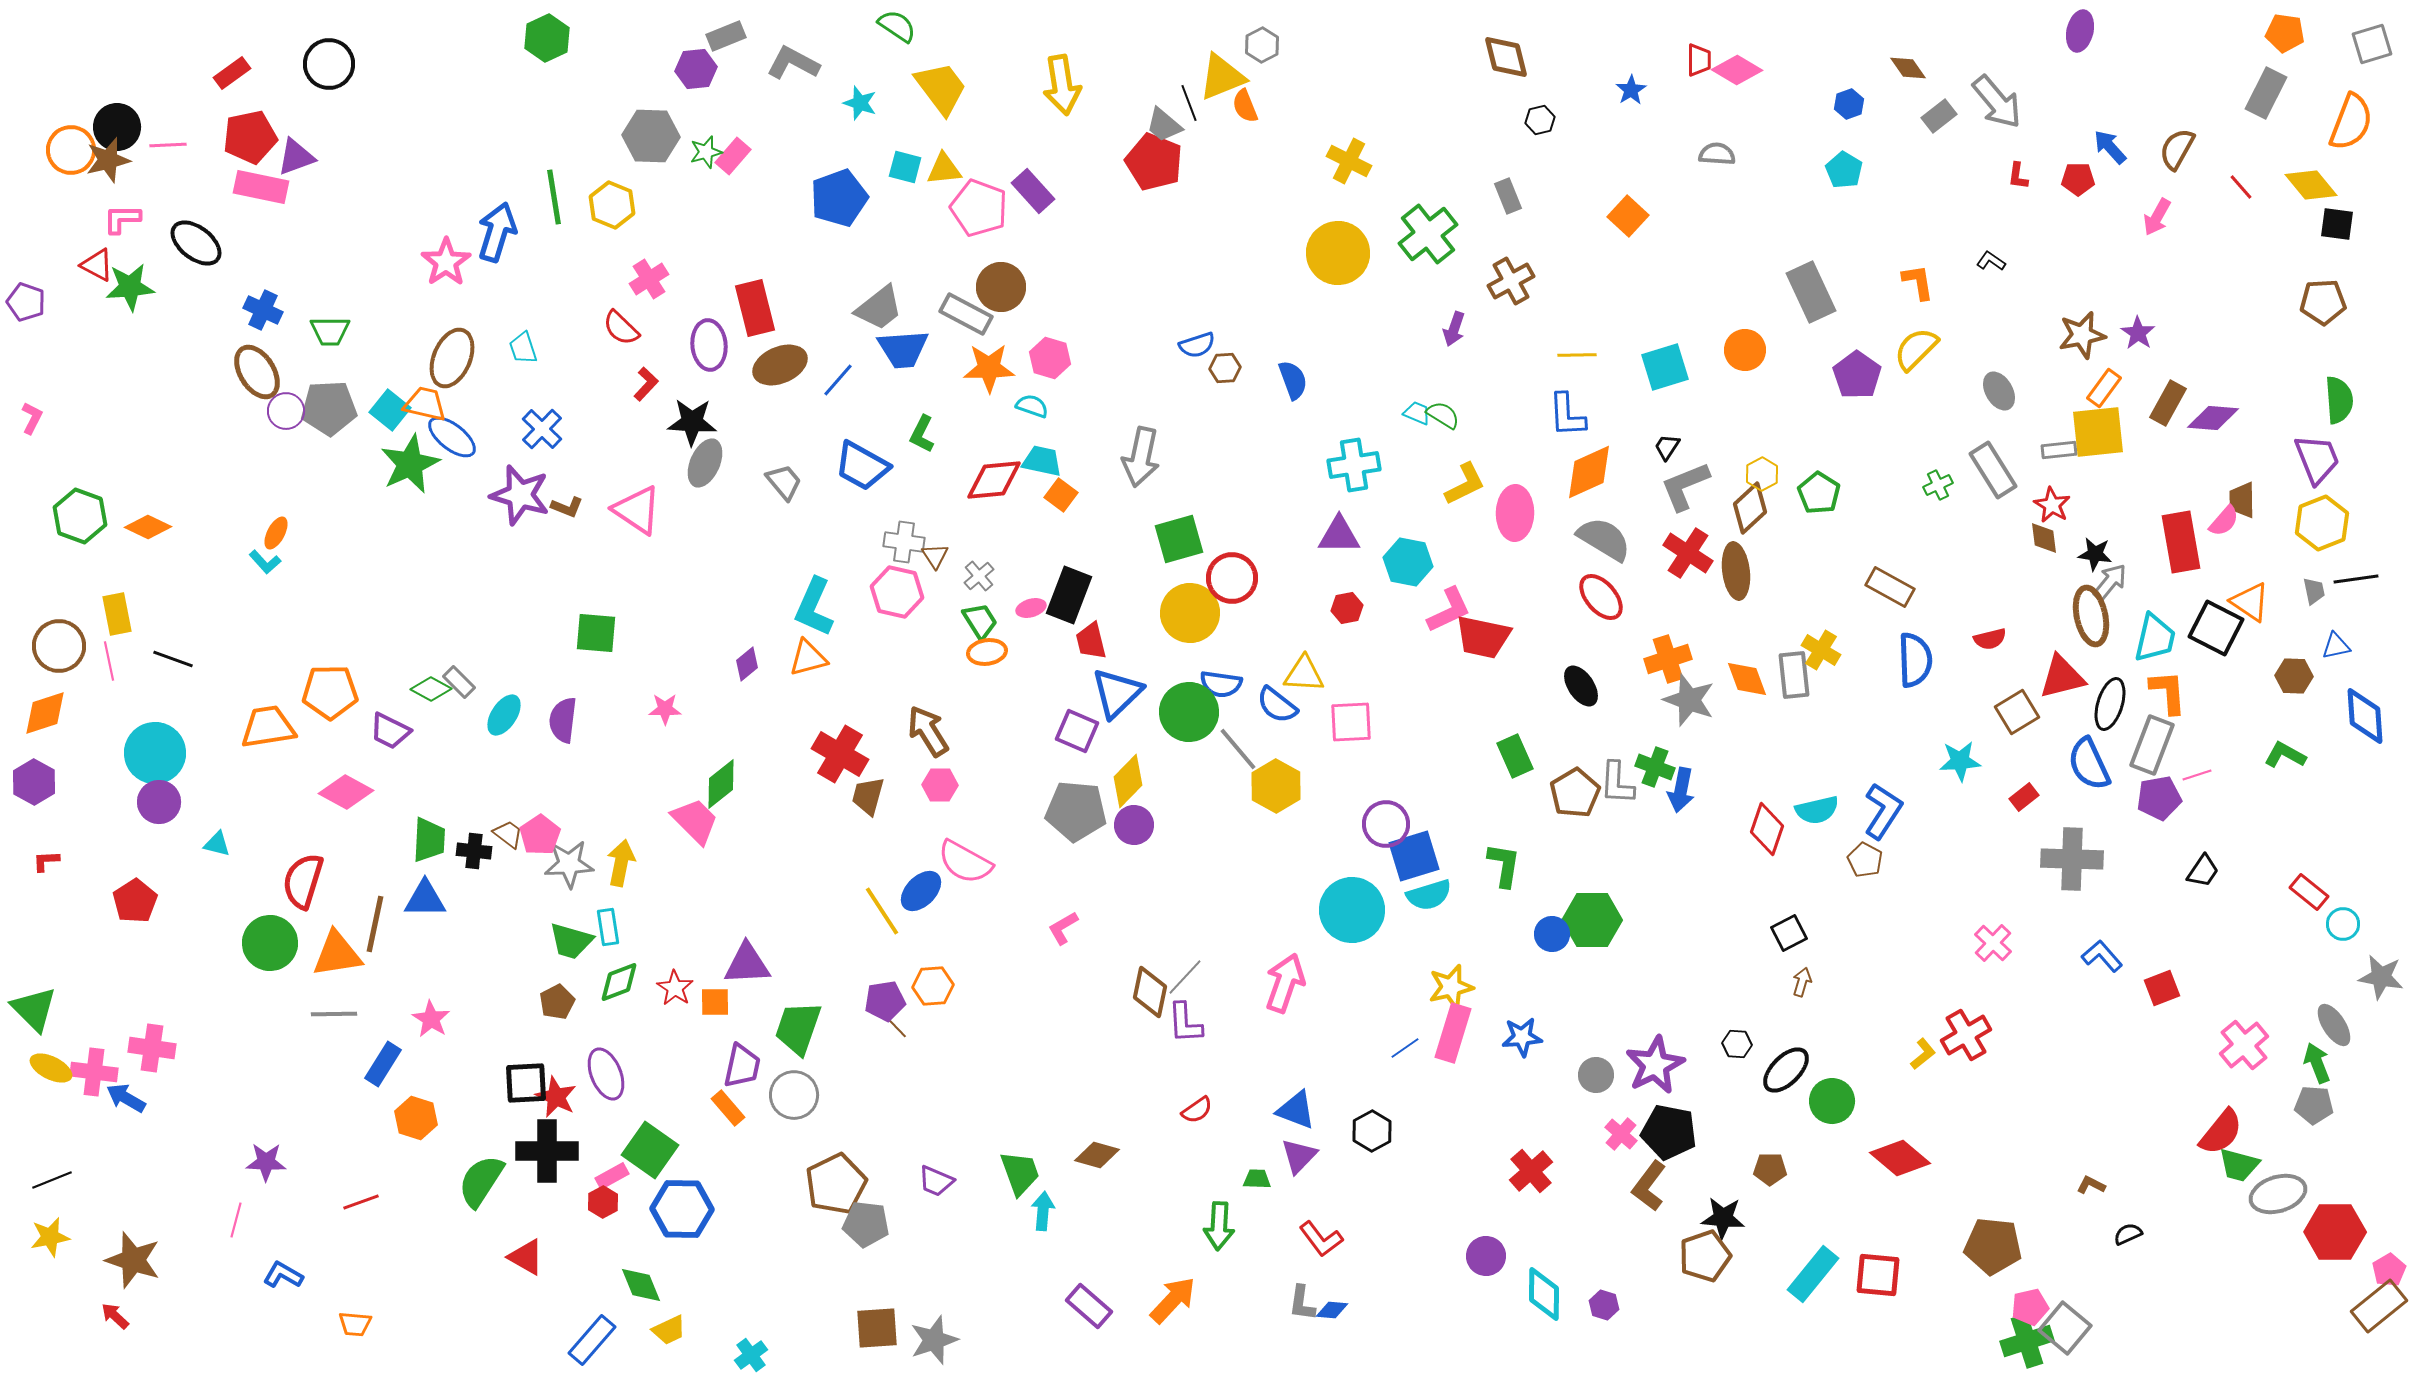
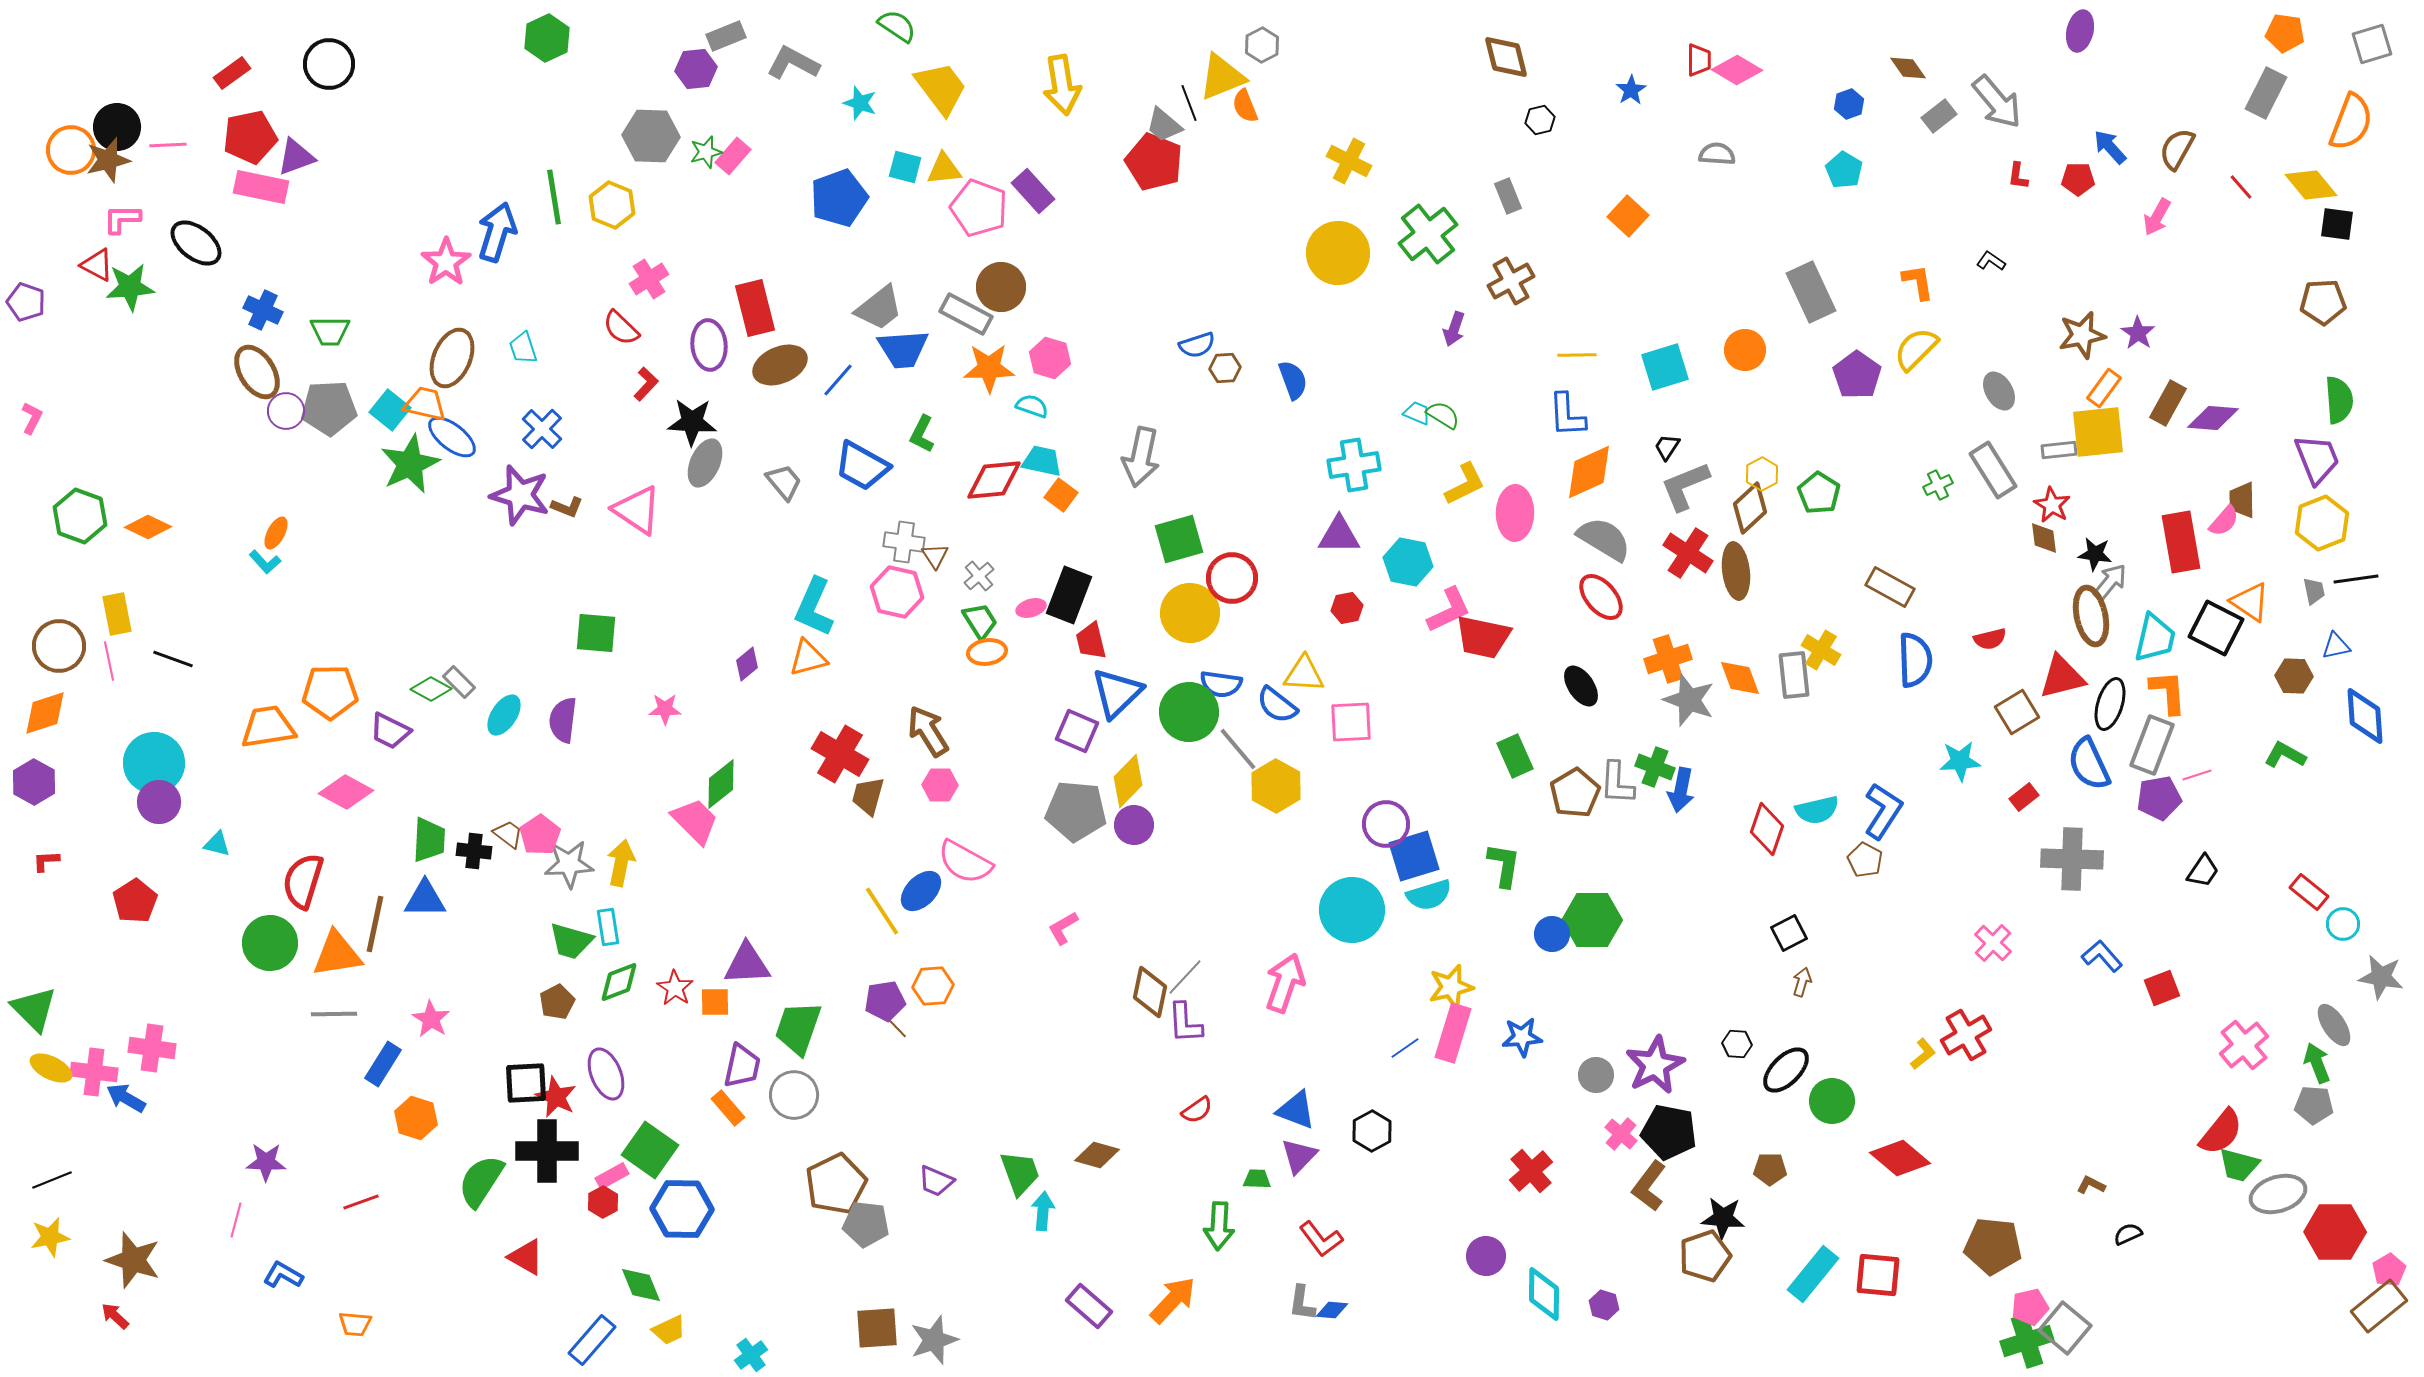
orange diamond at (1747, 679): moved 7 px left, 1 px up
cyan circle at (155, 753): moved 1 px left, 10 px down
